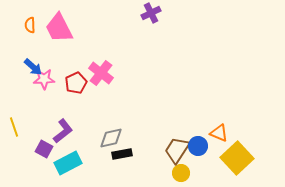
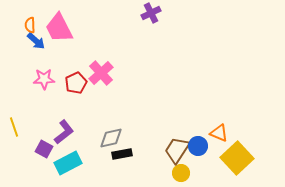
blue arrow: moved 3 px right, 26 px up
pink cross: rotated 10 degrees clockwise
purple L-shape: moved 1 px right, 1 px down
